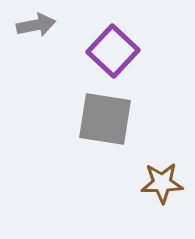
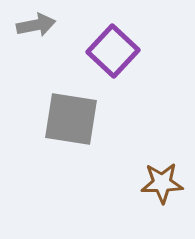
gray square: moved 34 px left
